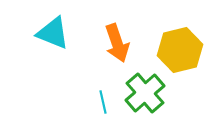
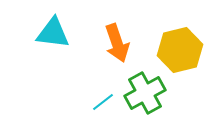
cyan triangle: rotated 15 degrees counterclockwise
green cross: rotated 12 degrees clockwise
cyan line: rotated 65 degrees clockwise
